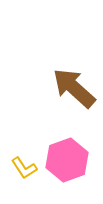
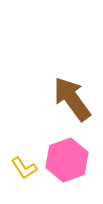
brown arrow: moved 2 px left, 11 px down; rotated 12 degrees clockwise
